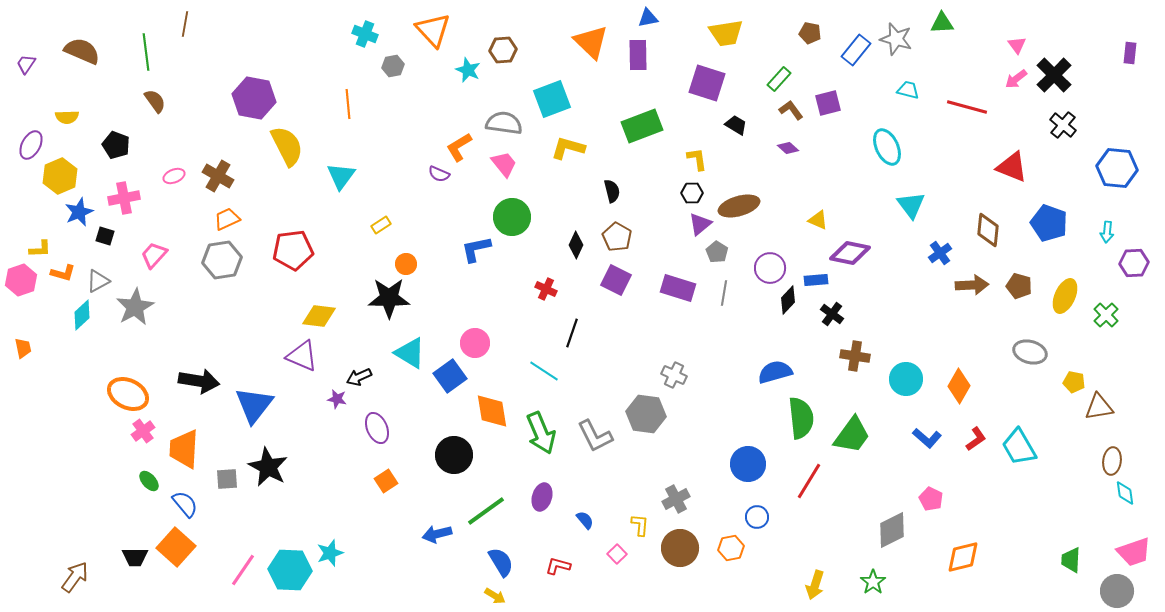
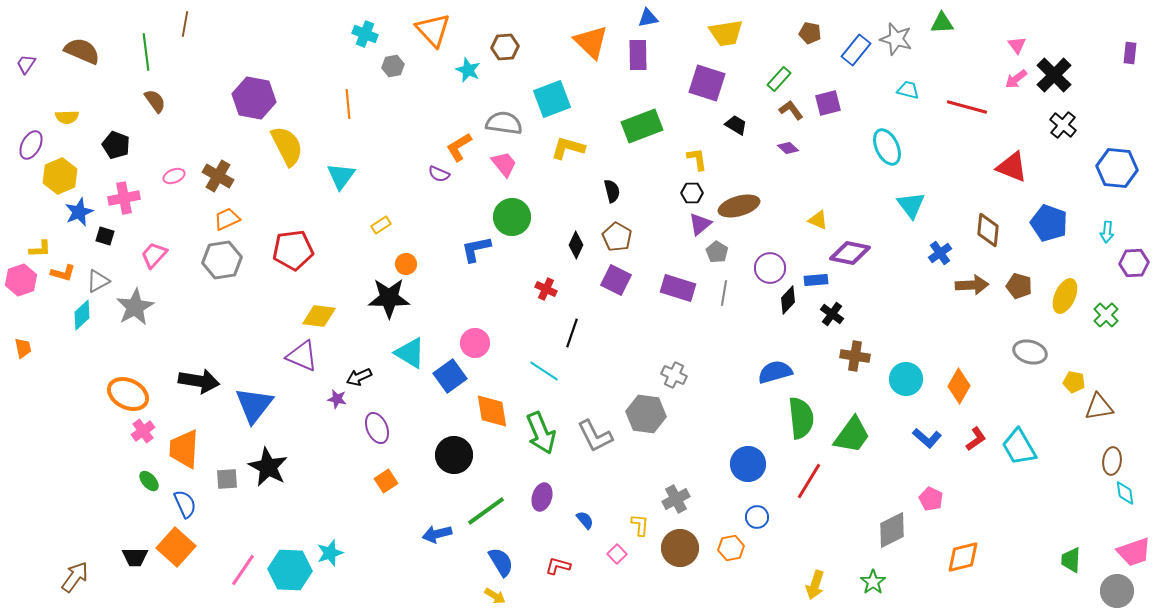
brown hexagon at (503, 50): moved 2 px right, 3 px up
blue semicircle at (185, 504): rotated 16 degrees clockwise
